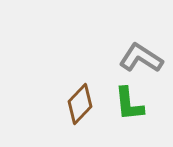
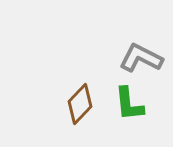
gray L-shape: rotated 6 degrees counterclockwise
